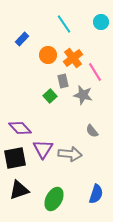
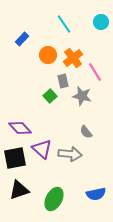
gray star: moved 1 px left, 1 px down
gray semicircle: moved 6 px left, 1 px down
purple triangle: moved 1 px left; rotated 20 degrees counterclockwise
blue semicircle: rotated 60 degrees clockwise
